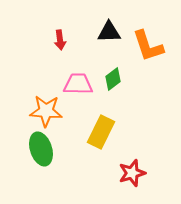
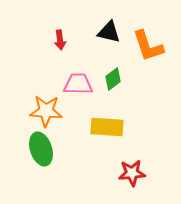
black triangle: rotated 15 degrees clockwise
yellow rectangle: moved 6 px right, 5 px up; rotated 68 degrees clockwise
red star: rotated 12 degrees clockwise
